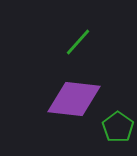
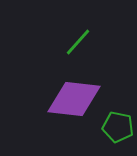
green pentagon: rotated 24 degrees counterclockwise
